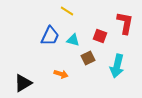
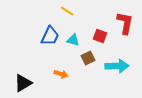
cyan arrow: rotated 105 degrees counterclockwise
